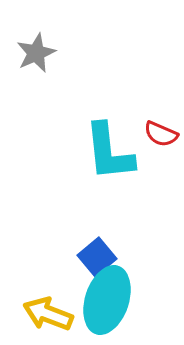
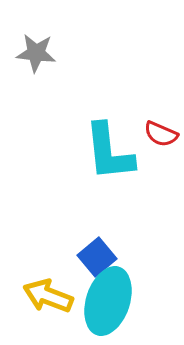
gray star: rotated 30 degrees clockwise
cyan ellipse: moved 1 px right, 1 px down
yellow arrow: moved 18 px up
